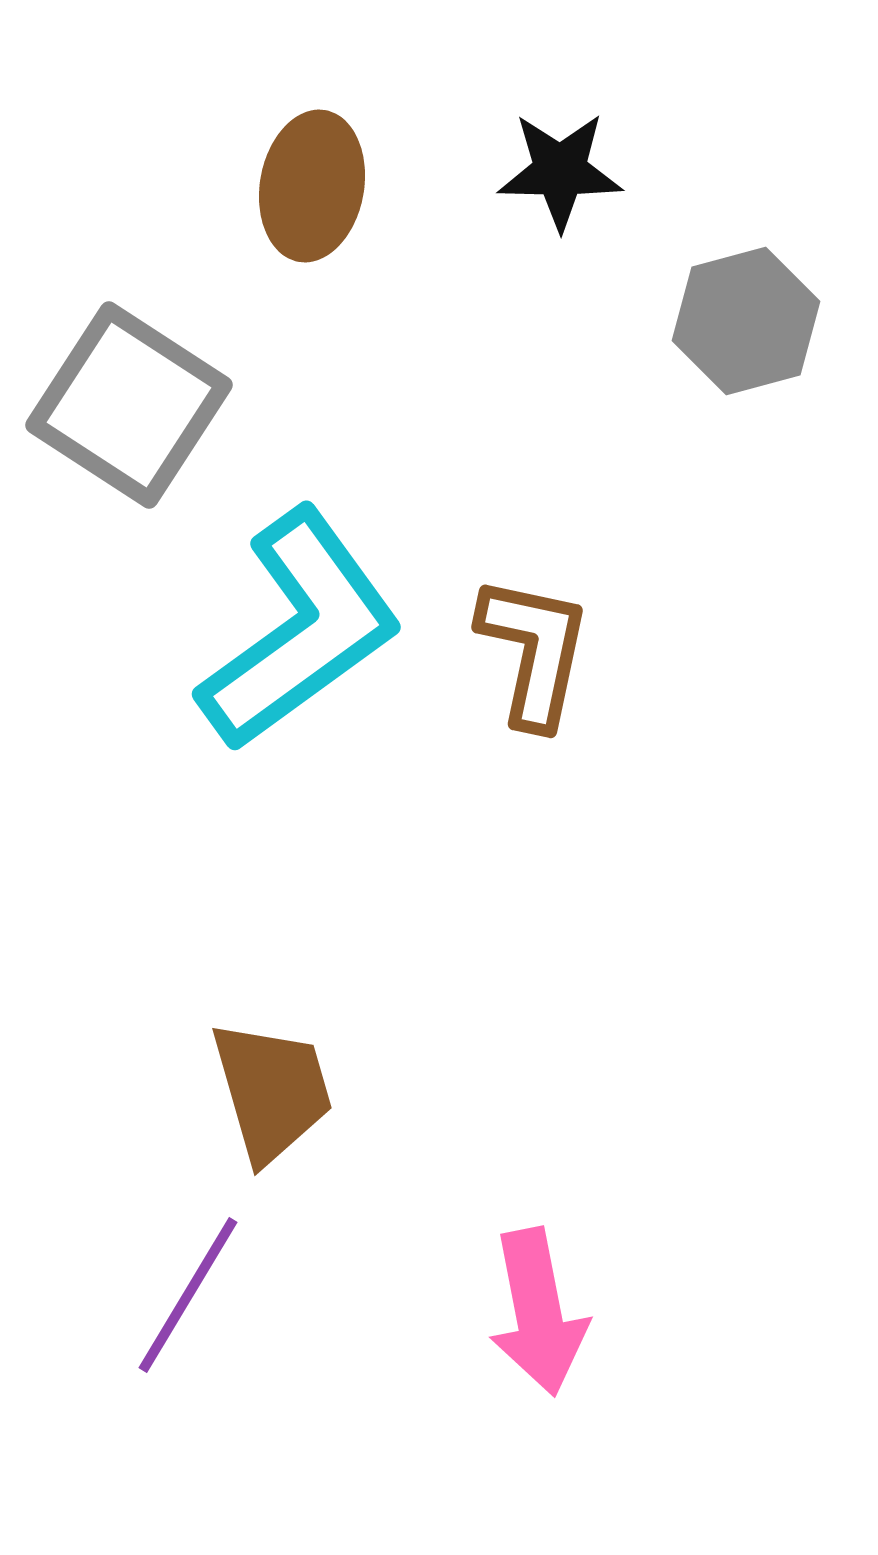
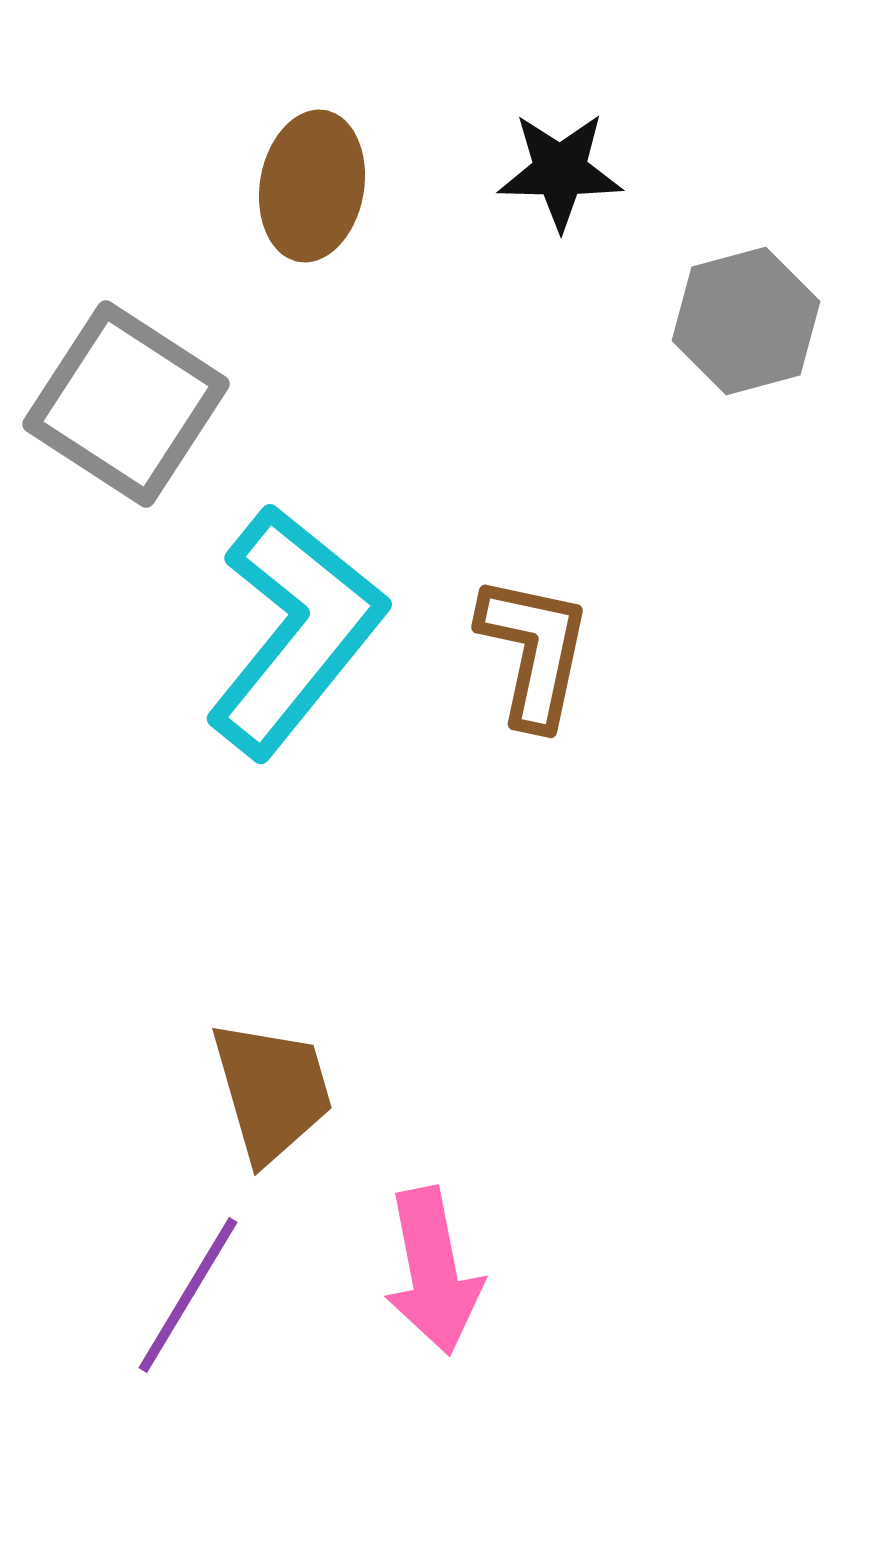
gray square: moved 3 px left, 1 px up
cyan L-shape: moved 5 px left, 1 px down; rotated 15 degrees counterclockwise
pink arrow: moved 105 px left, 41 px up
